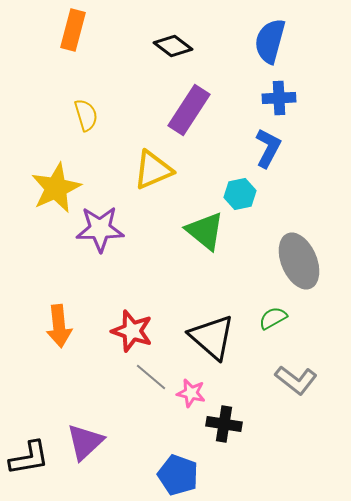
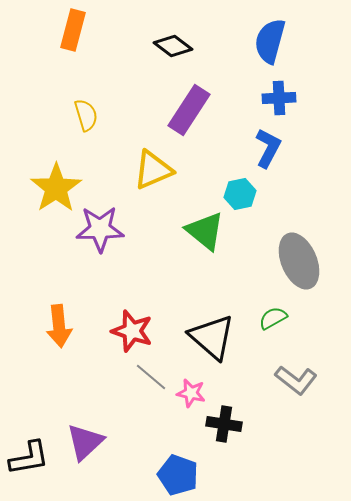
yellow star: rotated 9 degrees counterclockwise
